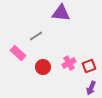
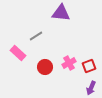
red circle: moved 2 px right
